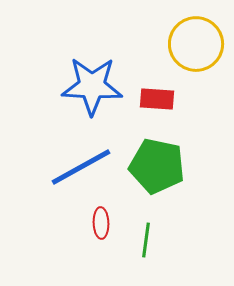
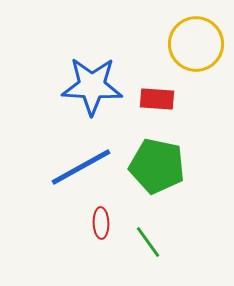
green line: moved 2 px right, 2 px down; rotated 44 degrees counterclockwise
